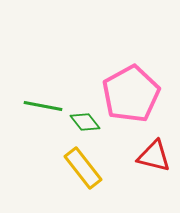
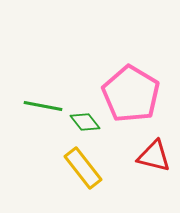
pink pentagon: rotated 12 degrees counterclockwise
